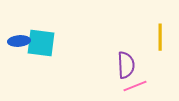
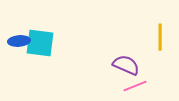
cyan square: moved 1 px left
purple semicircle: rotated 64 degrees counterclockwise
